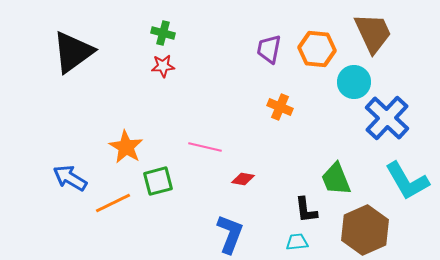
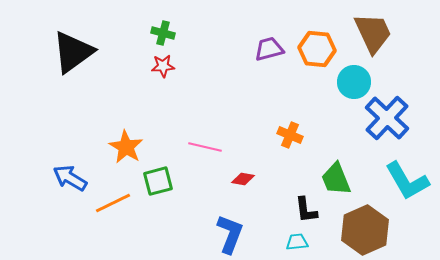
purple trapezoid: rotated 64 degrees clockwise
orange cross: moved 10 px right, 28 px down
